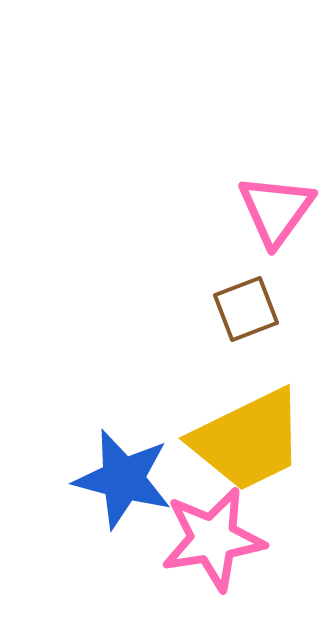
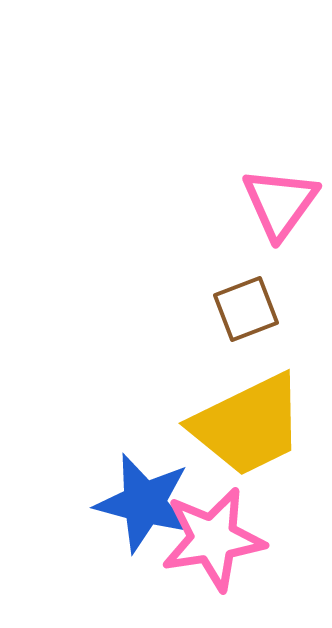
pink triangle: moved 4 px right, 7 px up
yellow trapezoid: moved 15 px up
blue star: moved 21 px right, 24 px down
